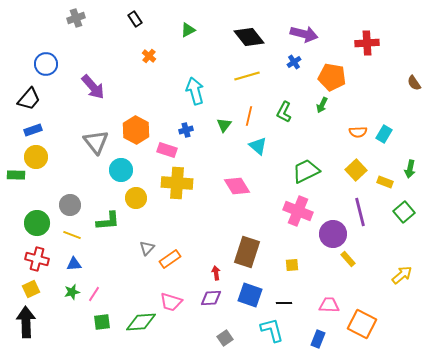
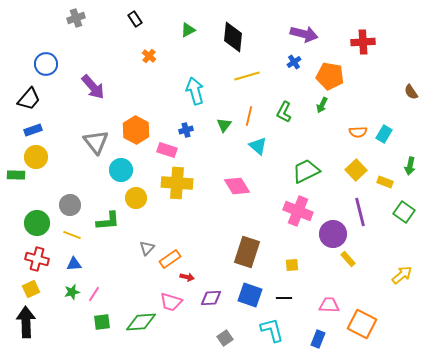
black diamond at (249, 37): moved 16 px left; rotated 44 degrees clockwise
red cross at (367, 43): moved 4 px left, 1 px up
orange pentagon at (332, 77): moved 2 px left, 1 px up
brown semicircle at (414, 83): moved 3 px left, 9 px down
green arrow at (410, 169): moved 3 px up
green square at (404, 212): rotated 15 degrees counterclockwise
red arrow at (216, 273): moved 29 px left, 4 px down; rotated 112 degrees clockwise
black line at (284, 303): moved 5 px up
